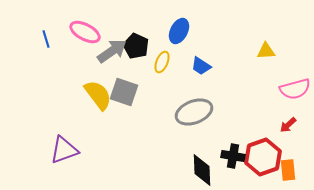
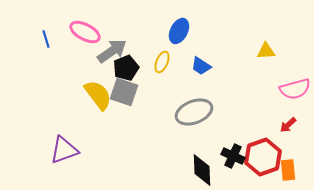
black pentagon: moved 10 px left, 22 px down; rotated 25 degrees clockwise
black cross: rotated 15 degrees clockwise
